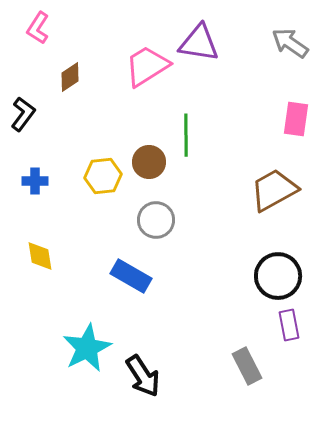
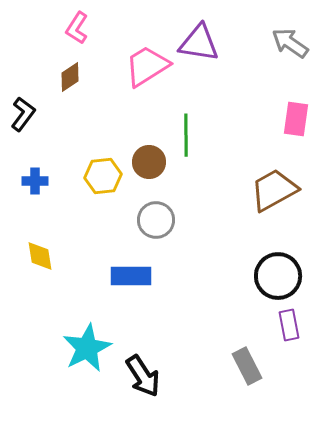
pink L-shape: moved 39 px right
blue rectangle: rotated 30 degrees counterclockwise
